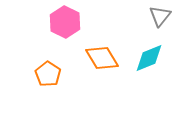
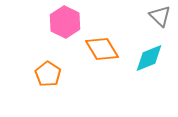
gray triangle: rotated 25 degrees counterclockwise
orange diamond: moved 9 px up
